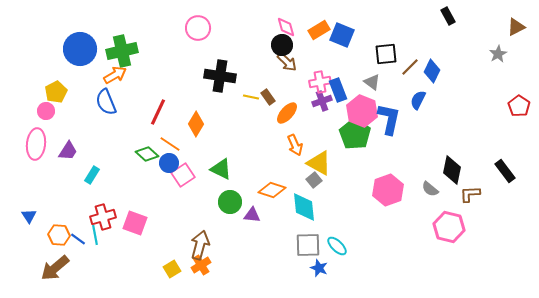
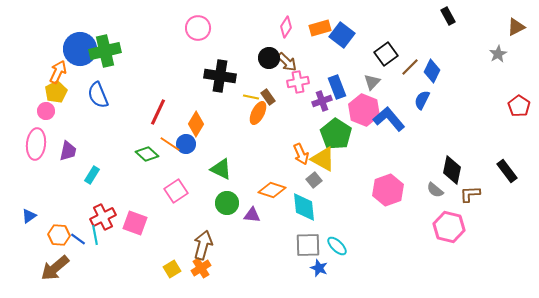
pink diamond at (286, 27): rotated 50 degrees clockwise
orange rectangle at (319, 30): moved 1 px right, 2 px up; rotated 15 degrees clockwise
blue square at (342, 35): rotated 15 degrees clockwise
black circle at (282, 45): moved 13 px left, 13 px down
green cross at (122, 51): moved 17 px left
black square at (386, 54): rotated 30 degrees counterclockwise
orange arrow at (115, 75): moved 57 px left, 3 px up; rotated 35 degrees counterclockwise
pink cross at (320, 82): moved 22 px left
gray triangle at (372, 82): rotated 36 degrees clockwise
blue rectangle at (338, 90): moved 1 px left, 3 px up
blue semicircle at (418, 100): moved 4 px right
blue semicircle at (106, 102): moved 8 px left, 7 px up
pink hexagon at (362, 111): moved 2 px right, 1 px up
orange ellipse at (287, 113): moved 29 px left; rotated 15 degrees counterclockwise
blue L-shape at (389, 119): rotated 52 degrees counterclockwise
green pentagon at (355, 134): moved 19 px left
orange arrow at (295, 145): moved 6 px right, 9 px down
purple trapezoid at (68, 151): rotated 20 degrees counterclockwise
blue circle at (169, 163): moved 17 px right, 19 px up
yellow triangle at (319, 163): moved 4 px right, 4 px up
black rectangle at (505, 171): moved 2 px right
pink square at (183, 175): moved 7 px left, 16 px down
gray semicircle at (430, 189): moved 5 px right, 1 px down
green circle at (230, 202): moved 3 px left, 1 px down
blue triangle at (29, 216): rotated 28 degrees clockwise
red cross at (103, 217): rotated 10 degrees counterclockwise
brown arrow at (200, 245): moved 3 px right
orange cross at (201, 265): moved 3 px down
